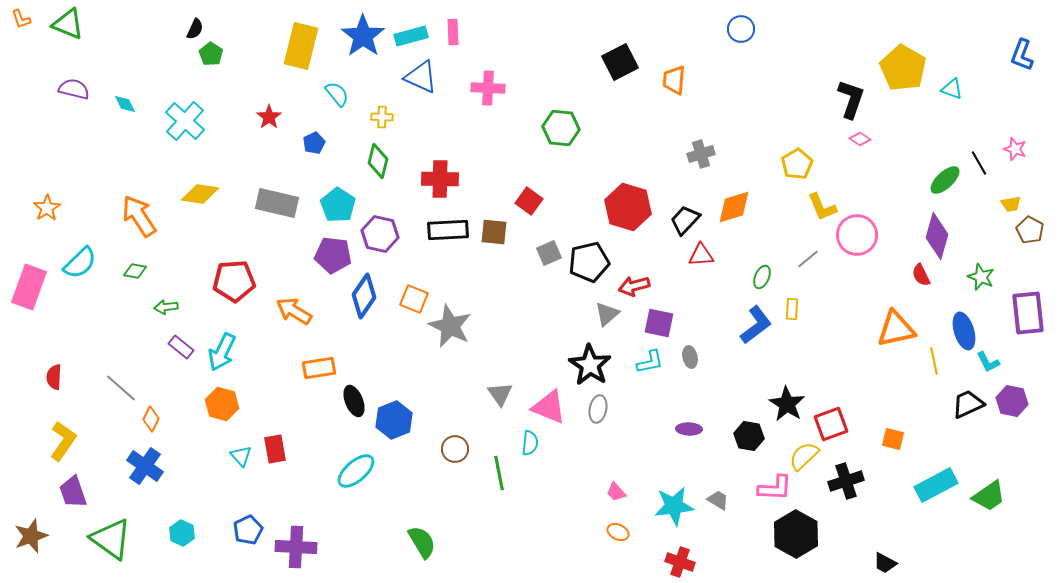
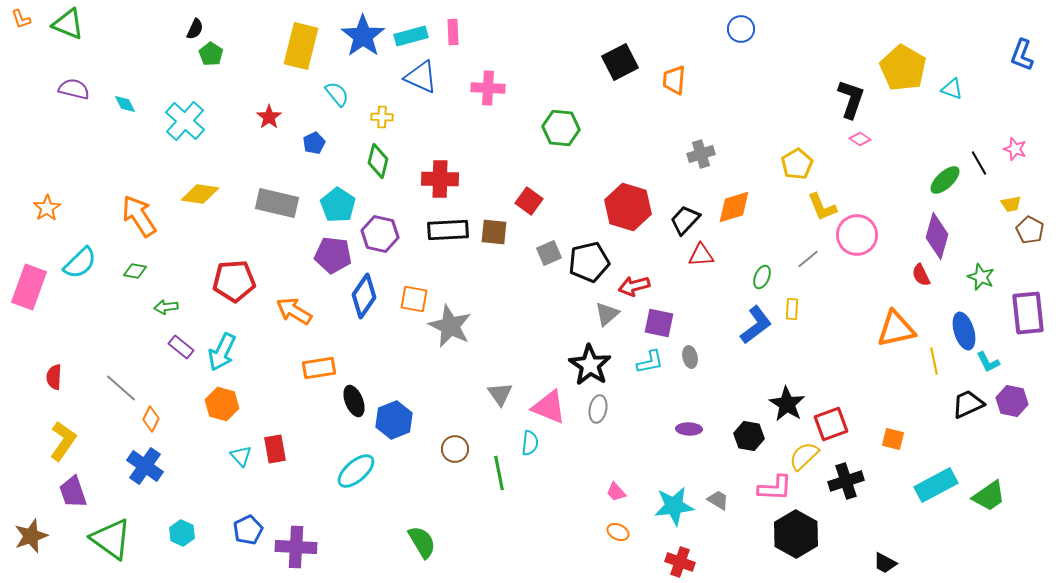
orange square at (414, 299): rotated 12 degrees counterclockwise
